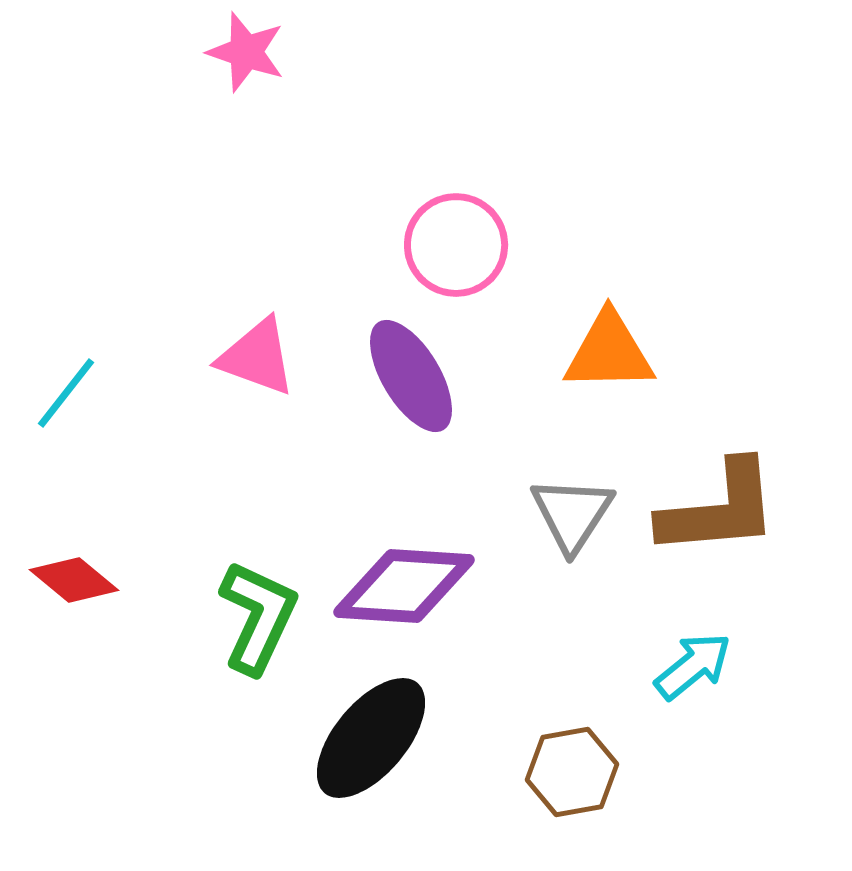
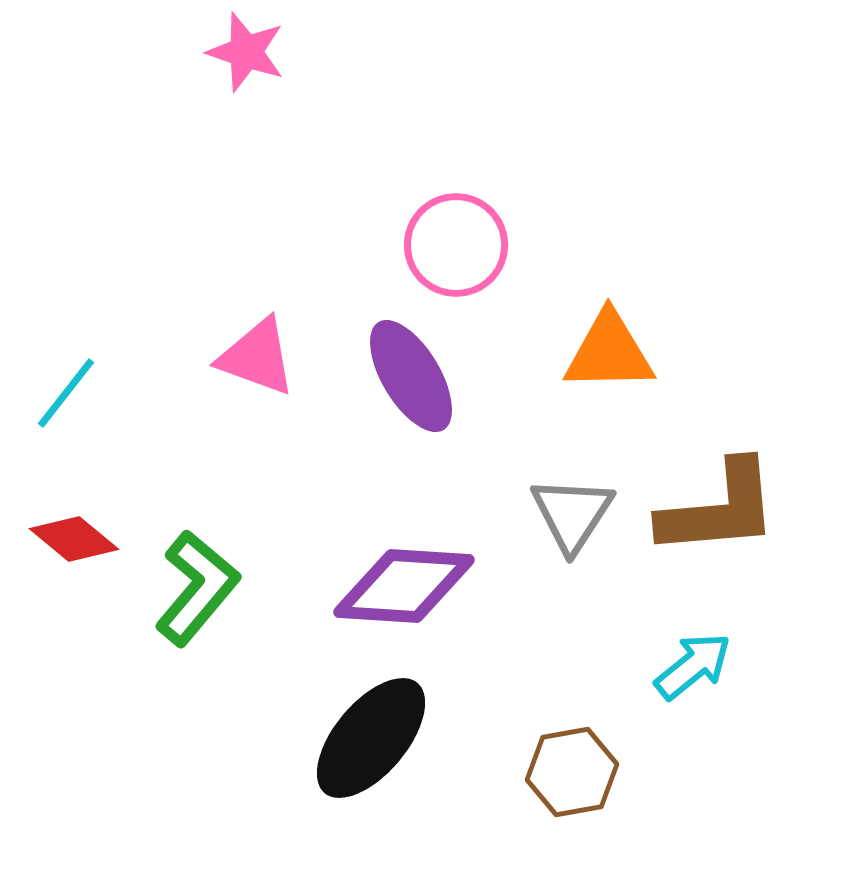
red diamond: moved 41 px up
green L-shape: moved 61 px left, 29 px up; rotated 15 degrees clockwise
